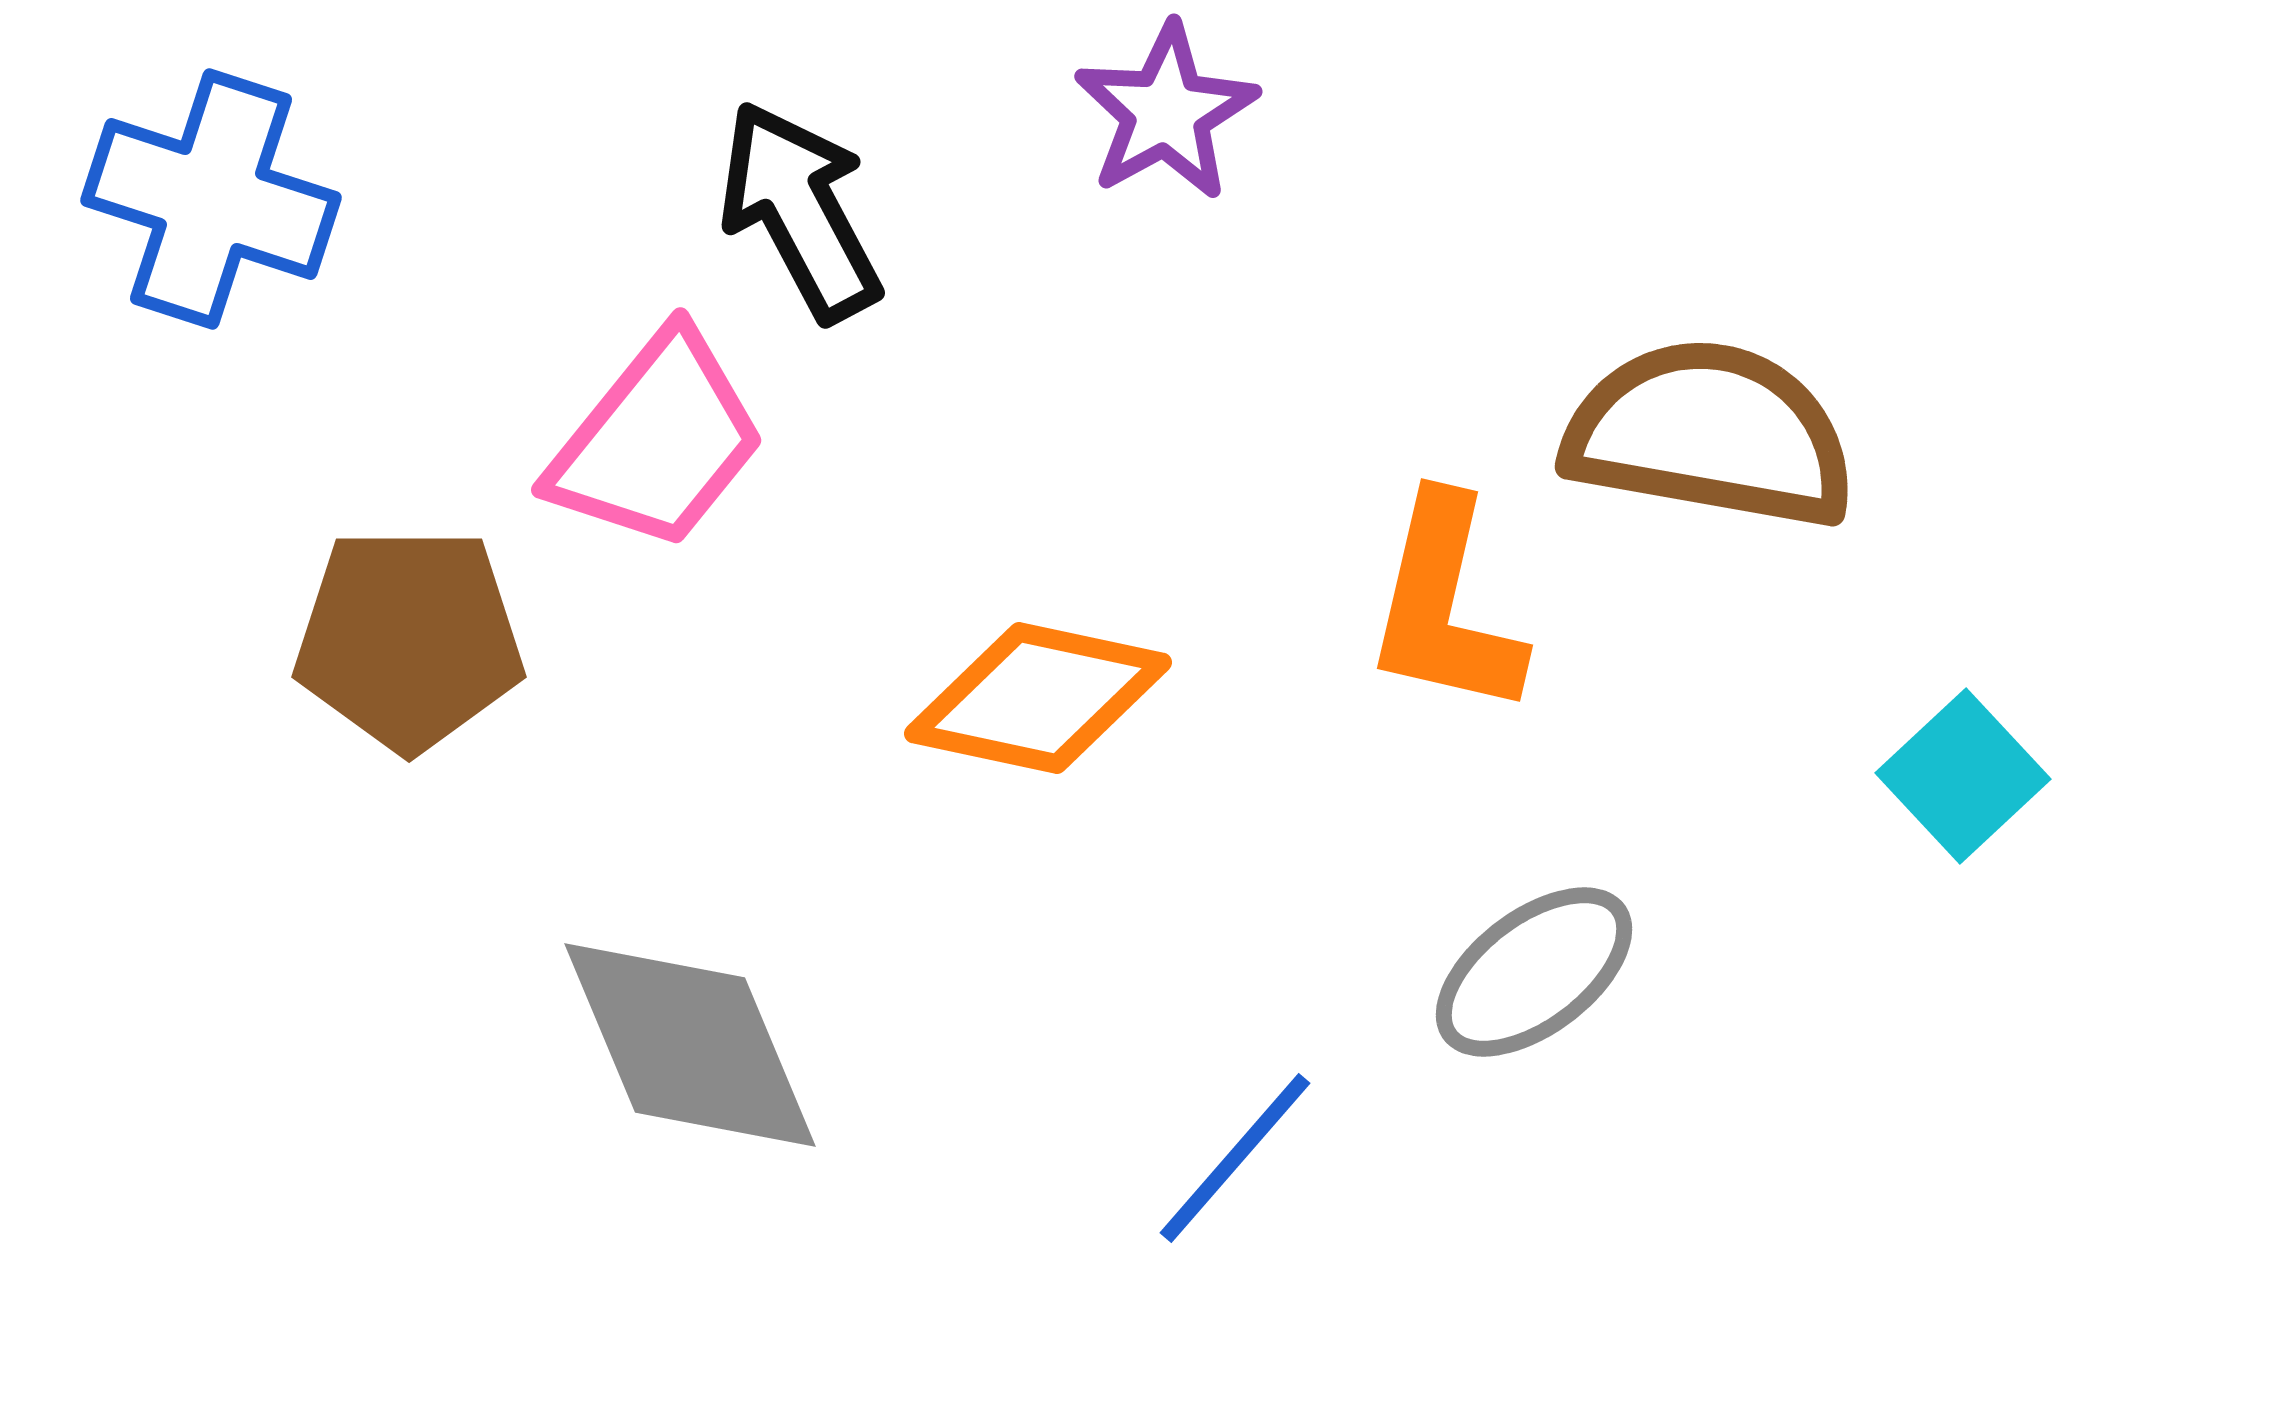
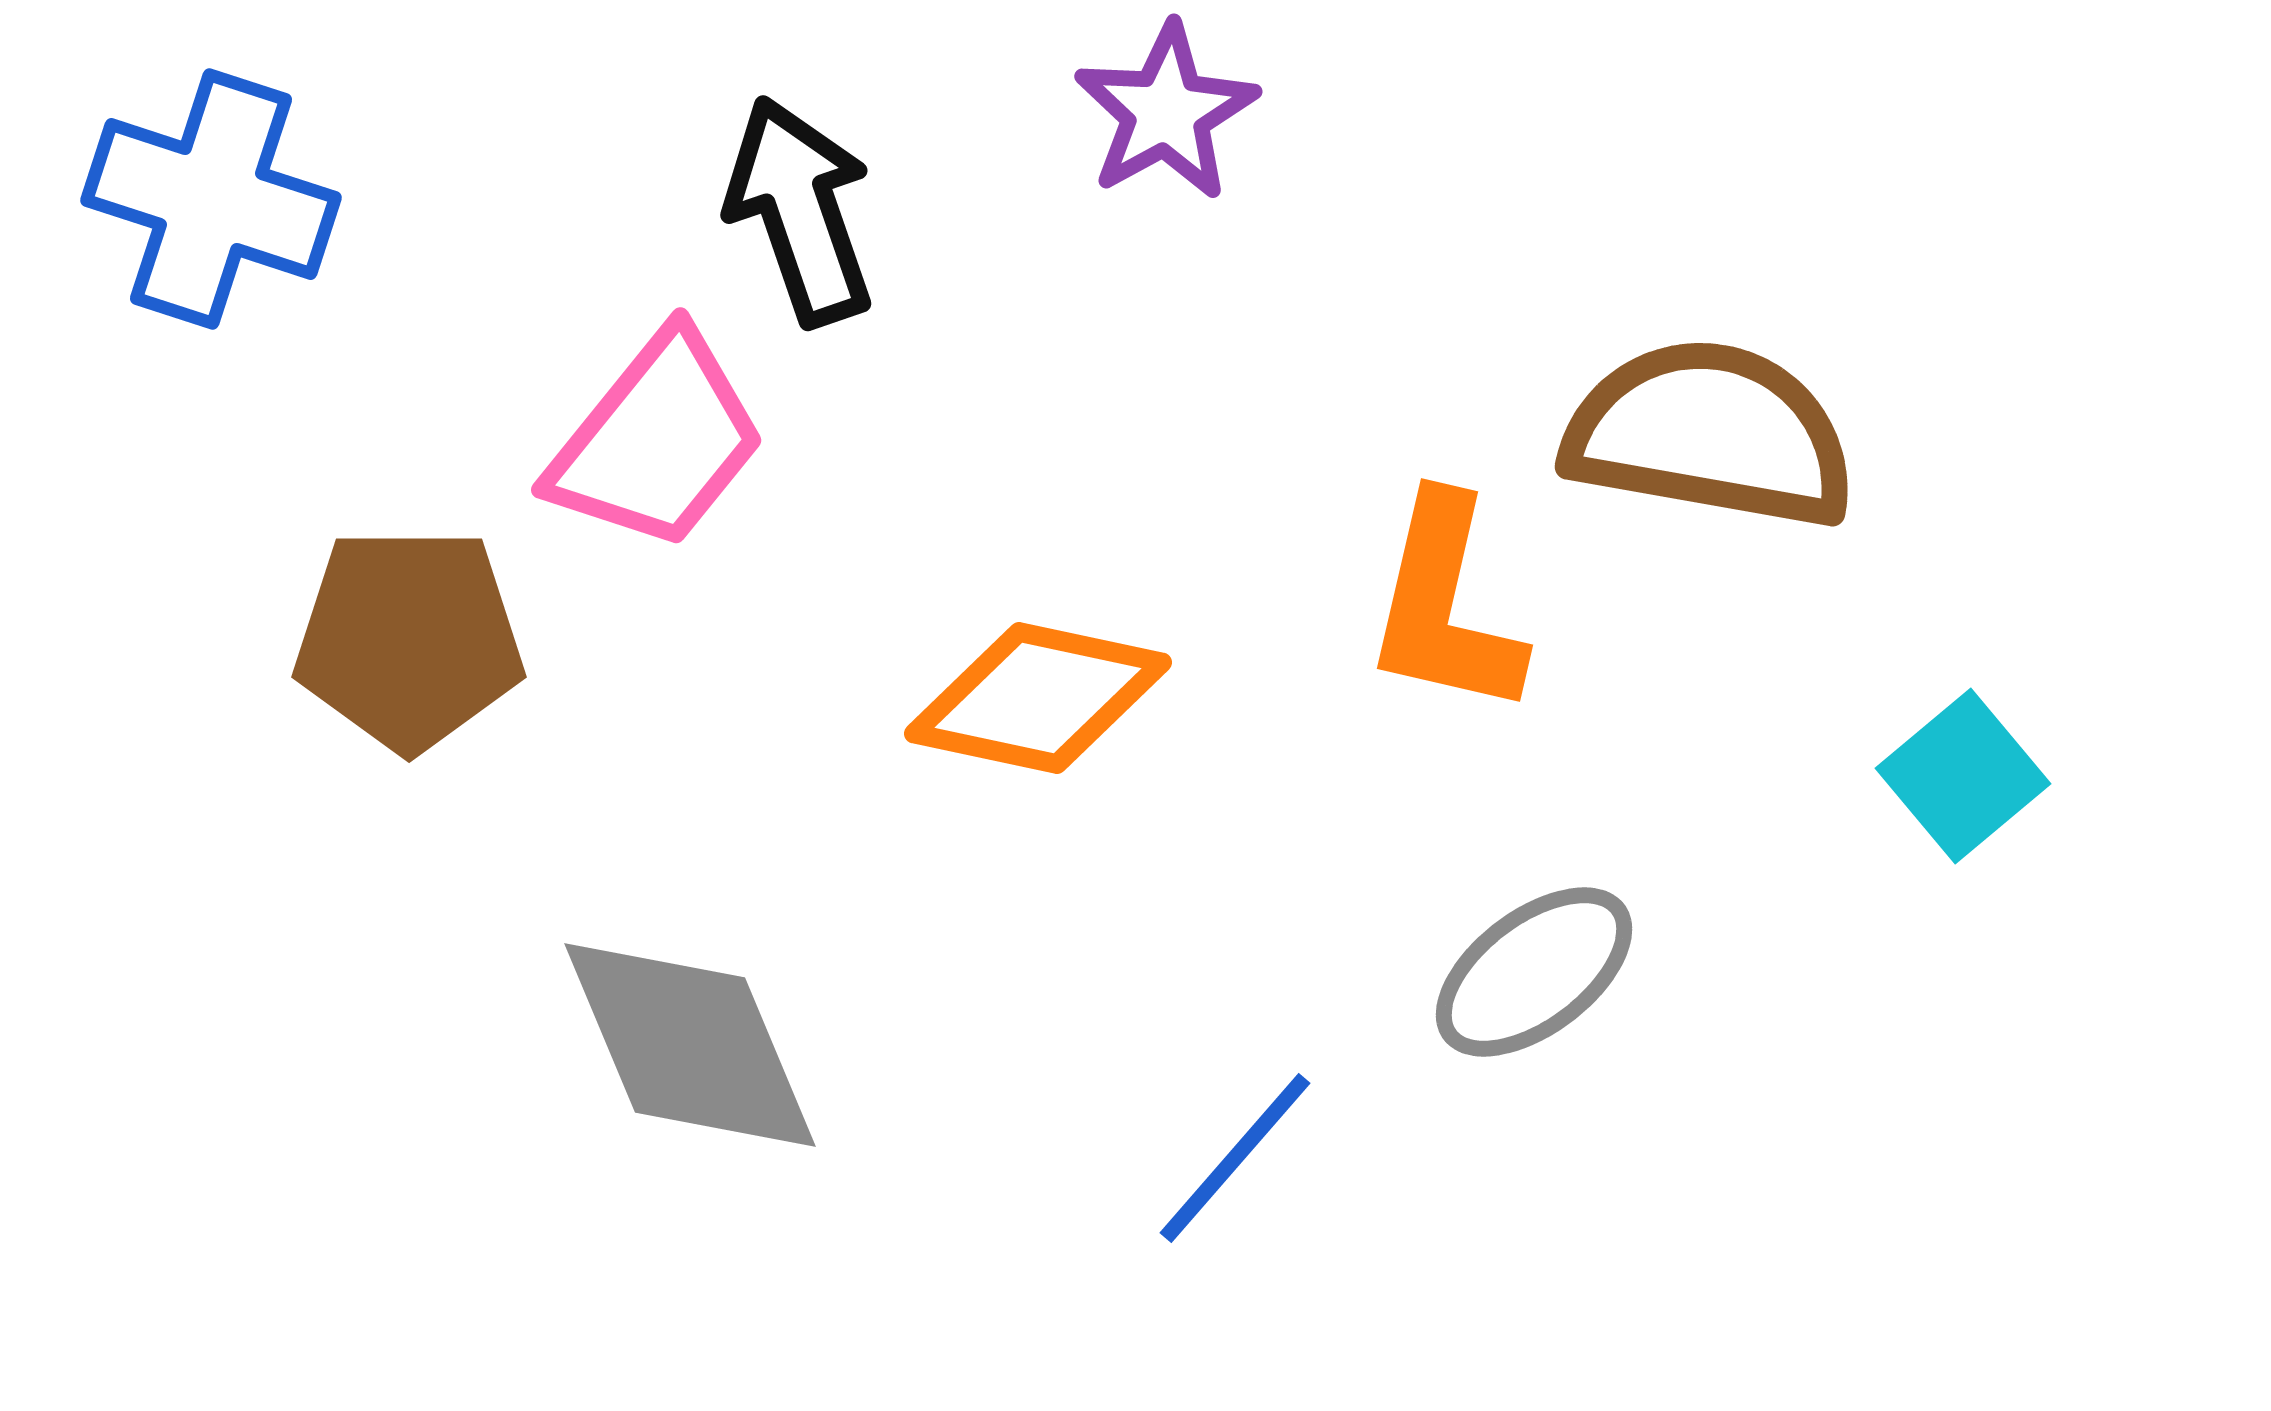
black arrow: rotated 9 degrees clockwise
cyan square: rotated 3 degrees clockwise
